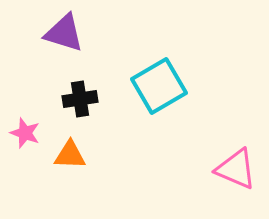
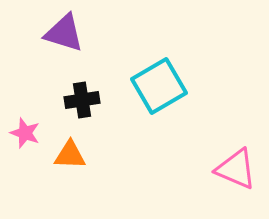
black cross: moved 2 px right, 1 px down
